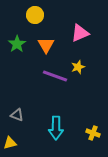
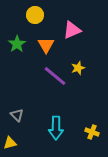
pink triangle: moved 8 px left, 3 px up
yellow star: moved 1 px down
purple line: rotated 20 degrees clockwise
gray triangle: rotated 24 degrees clockwise
yellow cross: moved 1 px left, 1 px up
